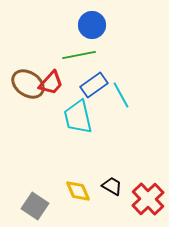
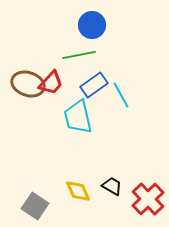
brown ellipse: rotated 16 degrees counterclockwise
